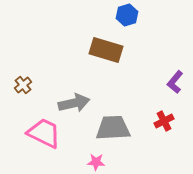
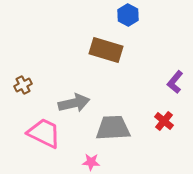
blue hexagon: moved 1 px right; rotated 15 degrees counterclockwise
brown cross: rotated 12 degrees clockwise
red cross: rotated 24 degrees counterclockwise
pink star: moved 5 px left
